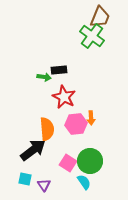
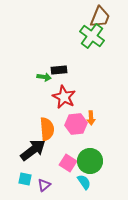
purple triangle: rotated 24 degrees clockwise
